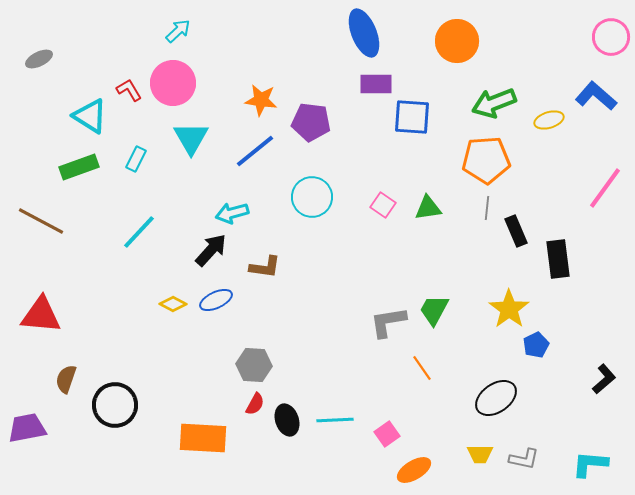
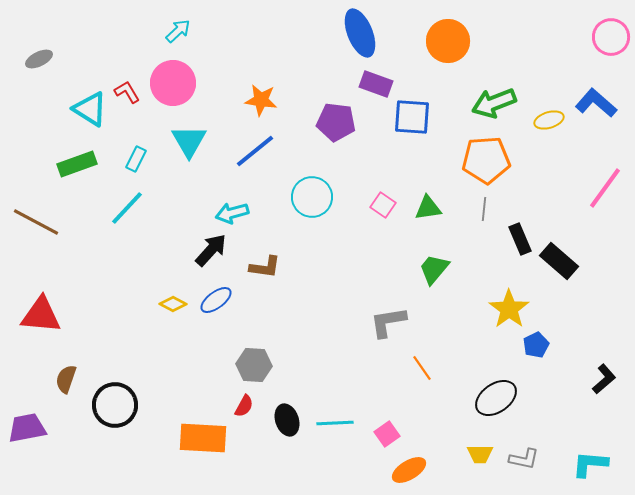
blue ellipse at (364, 33): moved 4 px left
orange circle at (457, 41): moved 9 px left
purple rectangle at (376, 84): rotated 20 degrees clockwise
red L-shape at (129, 90): moved 2 px left, 2 px down
blue L-shape at (596, 96): moved 7 px down
cyan triangle at (90, 116): moved 7 px up
purple pentagon at (311, 122): moved 25 px right
cyan triangle at (191, 138): moved 2 px left, 3 px down
green rectangle at (79, 167): moved 2 px left, 3 px up
gray line at (487, 208): moved 3 px left, 1 px down
brown line at (41, 221): moved 5 px left, 1 px down
black rectangle at (516, 231): moved 4 px right, 8 px down
cyan line at (139, 232): moved 12 px left, 24 px up
black rectangle at (558, 259): moved 1 px right, 2 px down; rotated 42 degrees counterclockwise
blue ellipse at (216, 300): rotated 12 degrees counterclockwise
green trapezoid at (434, 310): moved 41 px up; rotated 12 degrees clockwise
red semicircle at (255, 404): moved 11 px left, 2 px down
cyan line at (335, 420): moved 3 px down
orange ellipse at (414, 470): moved 5 px left
